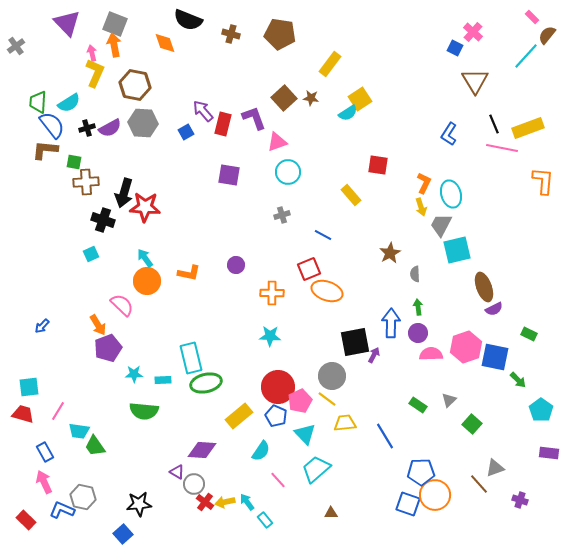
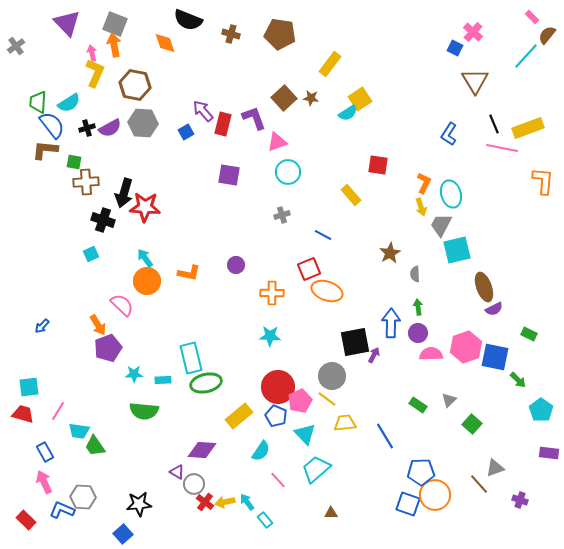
gray hexagon at (83, 497): rotated 10 degrees counterclockwise
